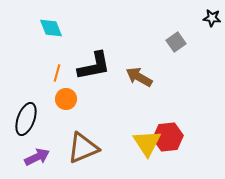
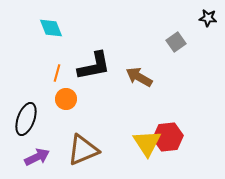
black star: moved 4 px left
brown triangle: moved 2 px down
